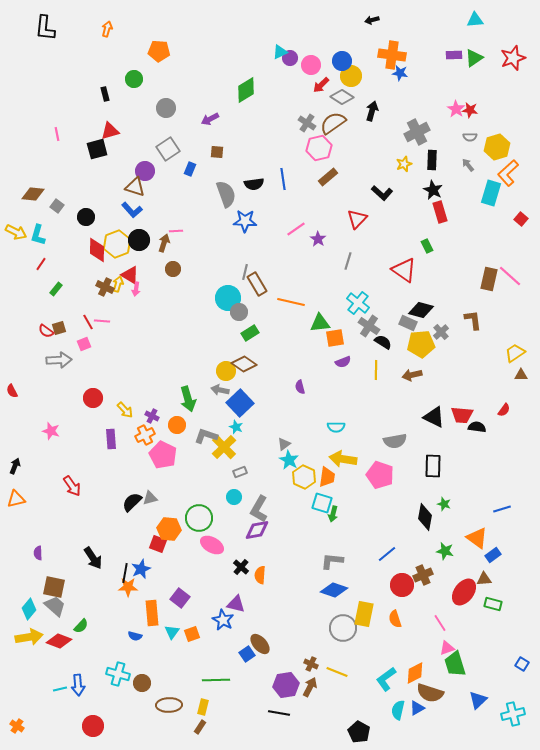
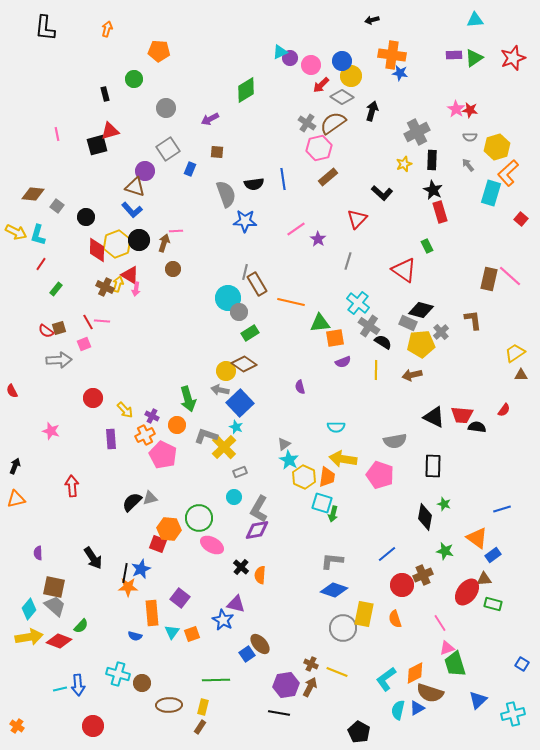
black square at (97, 149): moved 4 px up
red arrow at (72, 486): rotated 150 degrees counterclockwise
red ellipse at (464, 592): moved 3 px right
